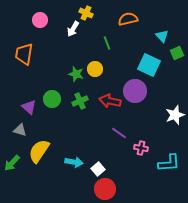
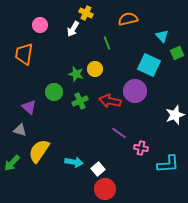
pink circle: moved 5 px down
green circle: moved 2 px right, 7 px up
cyan L-shape: moved 1 px left, 1 px down
